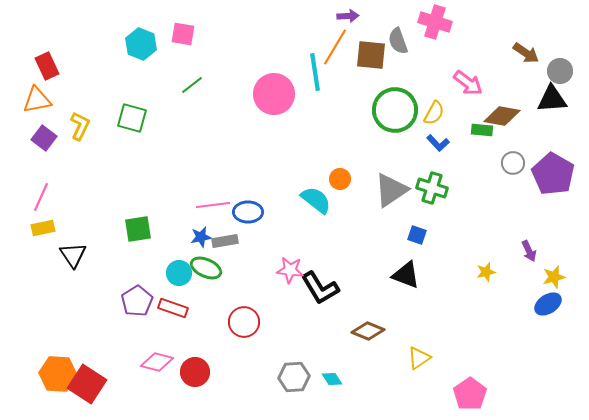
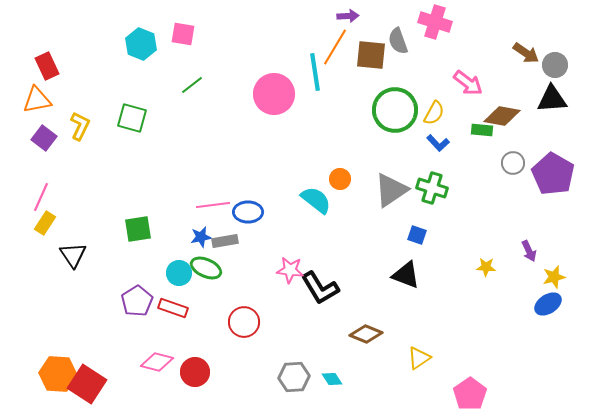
gray circle at (560, 71): moved 5 px left, 6 px up
yellow rectangle at (43, 228): moved 2 px right, 5 px up; rotated 45 degrees counterclockwise
yellow star at (486, 272): moved 5 px up; rotated 18 degrees clockwise
brown diamond at (368, 331): moved 2 px left, 3 px down
